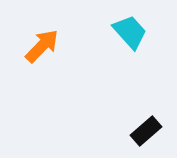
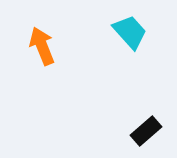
orange arrow: rotated 66 degrees counterclockwise
